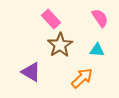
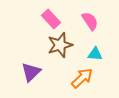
pink semicircle: moved 10 px left, 3 px down
brown star: rotated 15 degrees clockwise
cyan triangle: moved 2 px left, 4 px down
purple triangle: rotated 45 degrees clockwise
